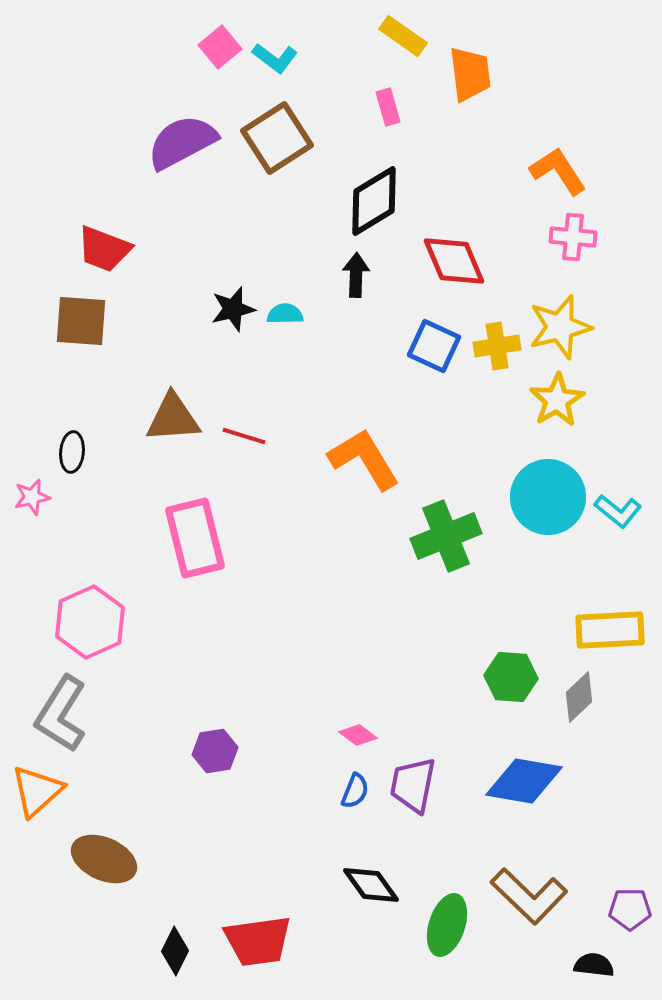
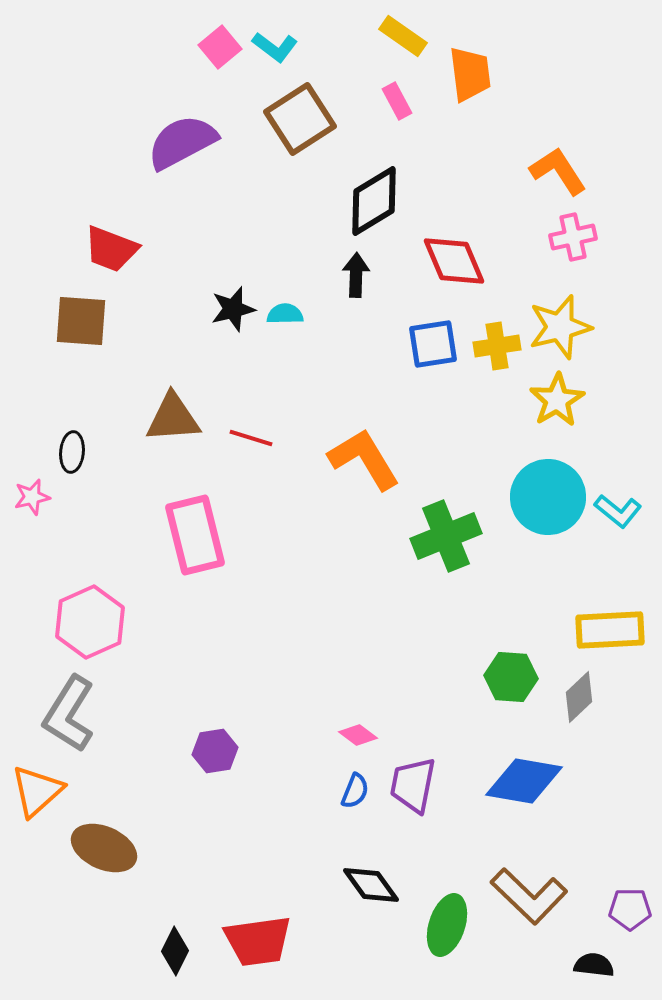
cyan L-shape at (275, 58): moved 11 px up
pink rectangle at (388, 107): moved 9 px right, 6 px up; rotated 12 degrees counterclockwise
brown square at (277, 138): moved 23 px right, 19 px up
pink cross at (573, 237): rotated 18 degrees counterclockwise
red trapezoid at (104, 249): moved 7 px right
blue square at (434, 346): moved 1 px left, 2 px up; rotated 34 degrees counterclockwise
red line at (244, 436): moved 7 px right, 2 px down
pink rectangle at (195, 538): moved 3 px up
gray L-shape at (61, 714): moved 8 px right
brown ellipse at (104, 859): moved 11 px up
